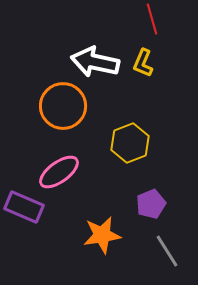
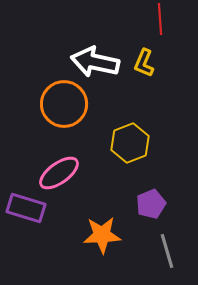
red line: moved 8 px right; rotated 12 degrees clockwise
yellow L-shape: moved 1 px right
orange circle: moved 1 px right, 2 px up
pink ellipse: moved 1 px down
purple rectangle: moved 2 px right, 1 px down; rotated 6 degrees counterclockwise
orange star: rotated 6 degrees clockwise
gray line: rotated 16 degrees clockwise
